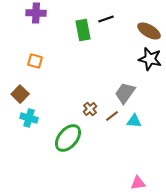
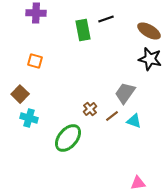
cyan triangle: rotated 14 degrees clockwise
